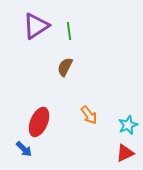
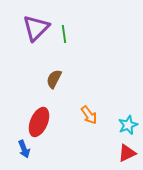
purple triangle: moved 2 px down; rotated 12 degrees counterclockwise
green line: moved 5 px left, 3 px down
brown semicircle: moved 11 px left, 12 px down
blue arrow: rotated 24 degrees clockwise
red triangle: moved 2 px right
